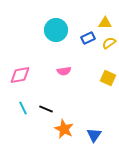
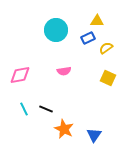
yellow triangle: moved 8 px left, 2 px up
yellow semicircle: moved 3 px left, 5 px down
cyan line: moved 1 px right, 1 px down
